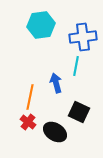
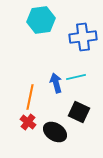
cyan hexagon: moved 5 px up
cyan line: moved 11 px down; rotated 66 degrees clockwise
